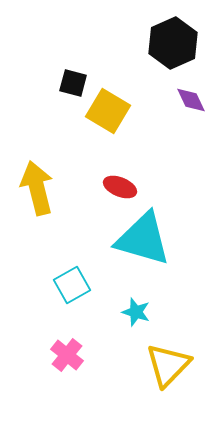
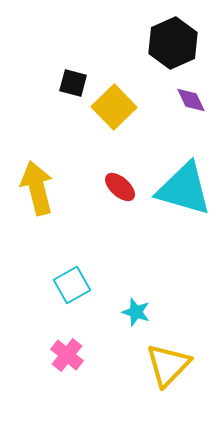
yellow square: moved 6 px right, 4 px up; rotated 15 degrees clockwise
red ellipse: rotated 20 degrees clockwise
cyan triangle: moved 41 px right, 50 px up
